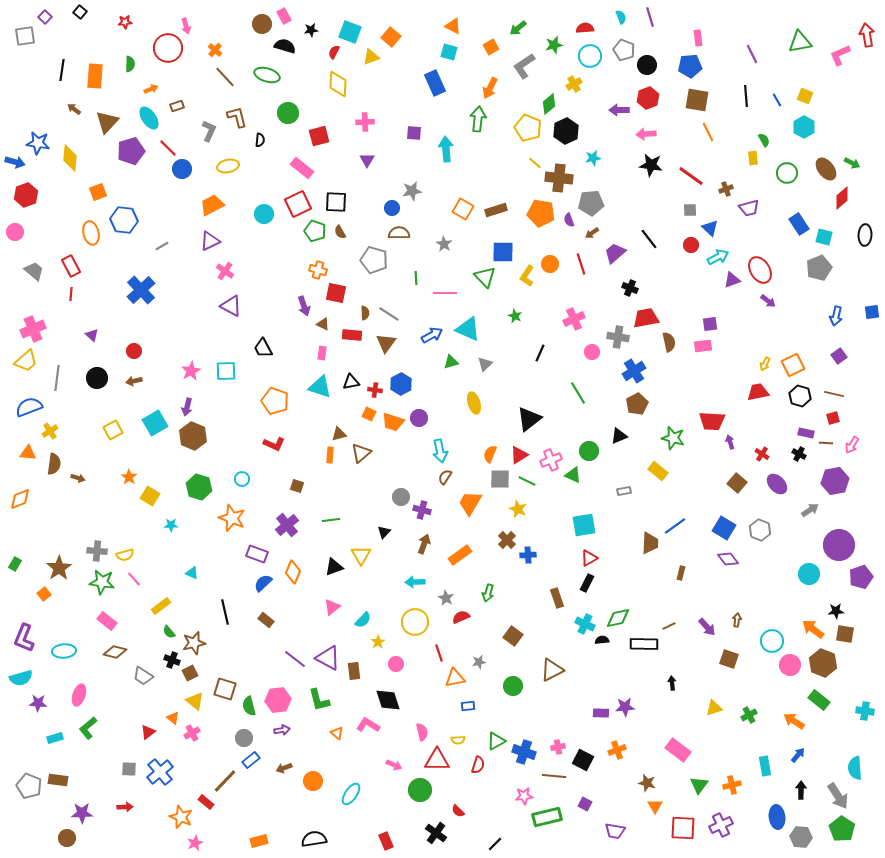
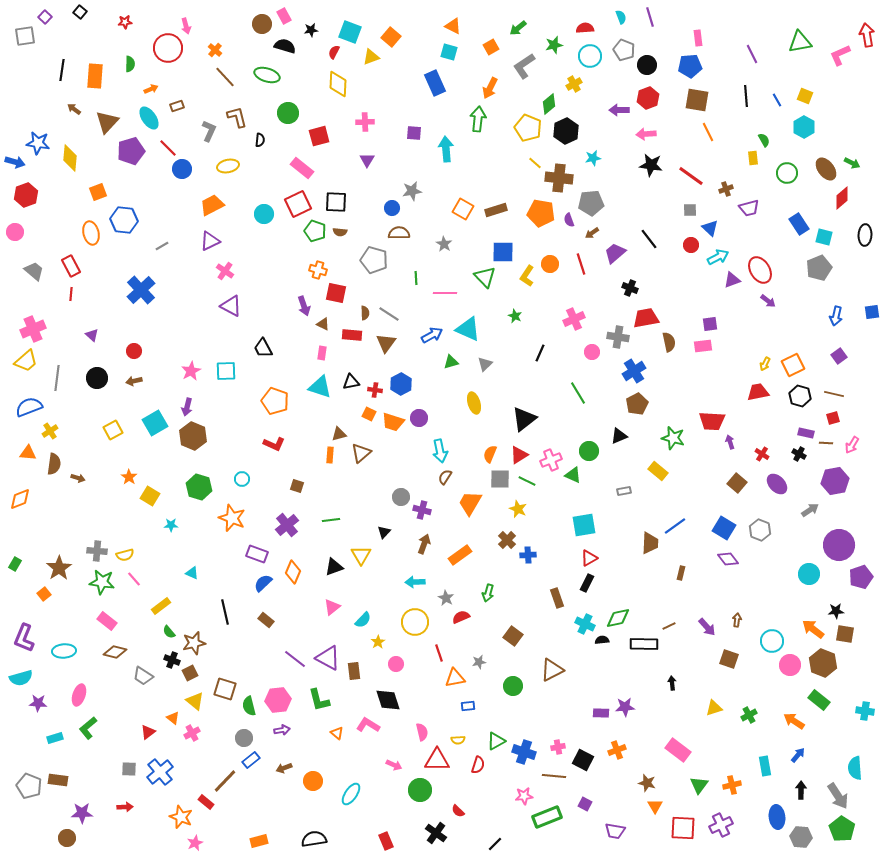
brown semicircle at (340, 232): rotated 56 degrees counterclockwise
black triangle at (529, 419): moved 5 px left
green rectangle at (547, 817): rotated 8 degrees counterclockwise
